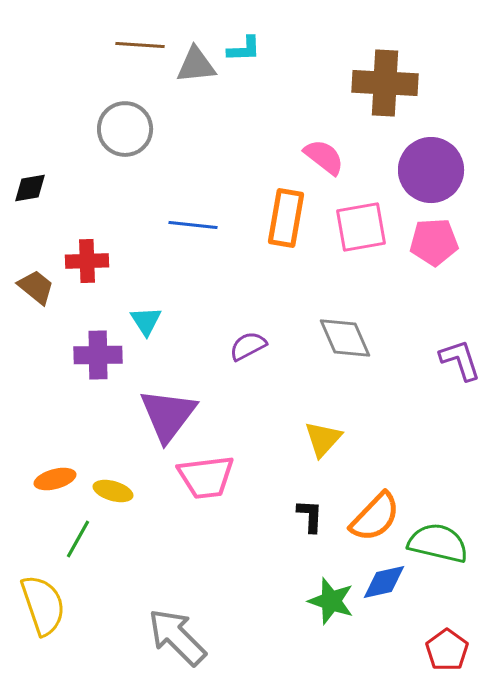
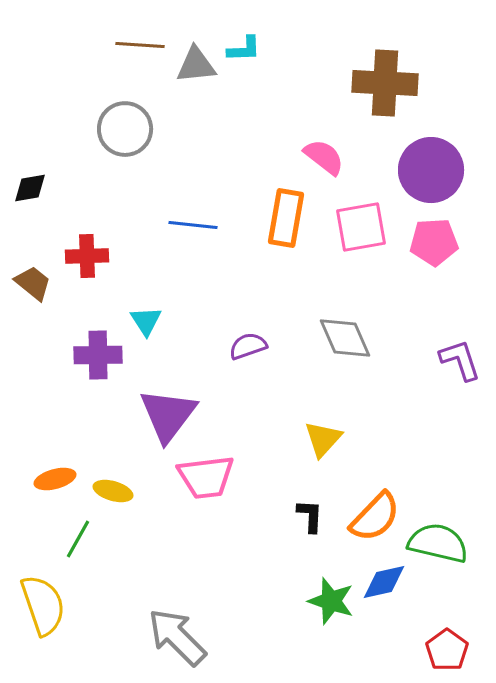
red cross: moved 5 px up
brown trapezoid: moved 3 px left, 4 px up
purple semicircle: rotated 9 degrees clockwise
